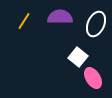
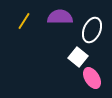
white ellipse: moved 4 px left, 6 px down
pink ellipse: moved 1 px left
